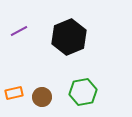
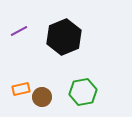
black hexagon: moved 5 px left
orange rectangle: moved 7 px right, 4 px up
